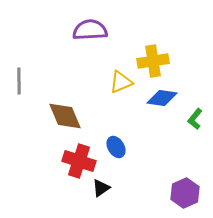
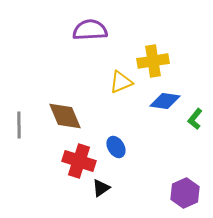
gray line: moved 44 px down
blue diamond: moved 3 px right, 3 px down
